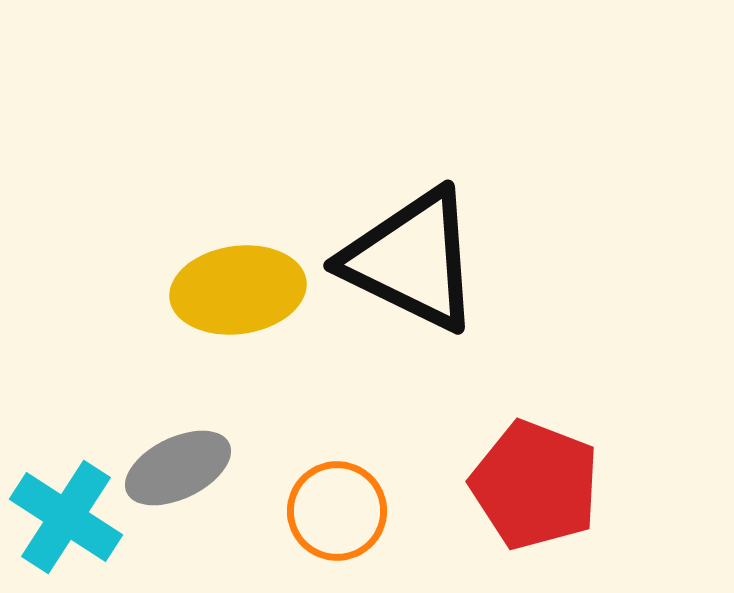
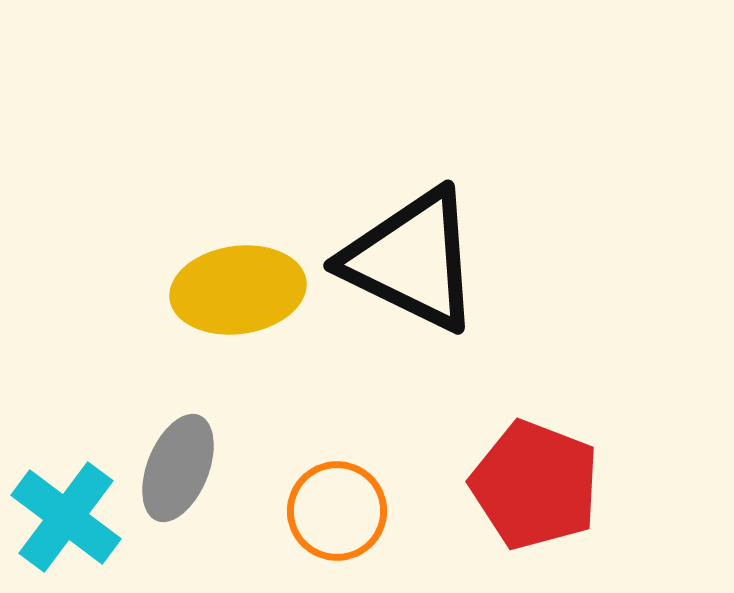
gray ellipse: rotated 42 degrees counterclockwise
cyan cross: rotated 4 degrees clockwise
